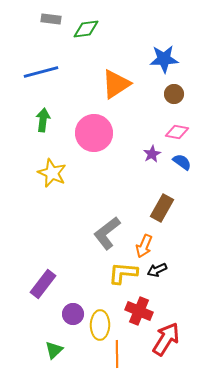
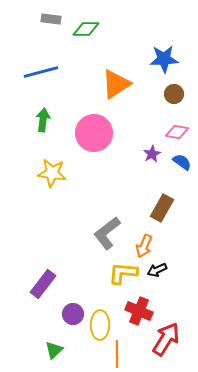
green diamond: rotated 8 degrees clockwise
yellow star: rotated 16 degrees counterclockwise
